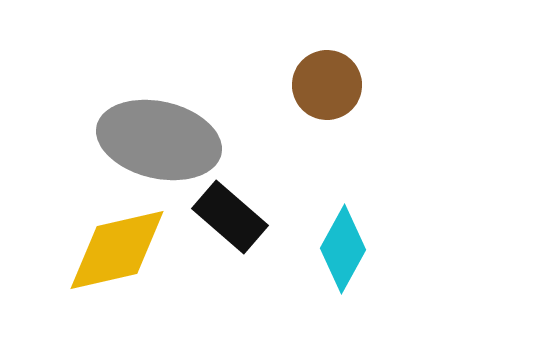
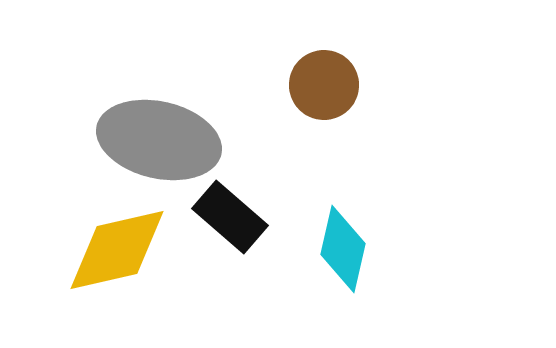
brown circle: moved 3 px left
cyan diamond: rotated 16 degrees counterclockwise
